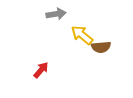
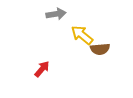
brown semicircle: moved 1 px left, 2 px down
red arrow: moved 1 px right, 1 px up
